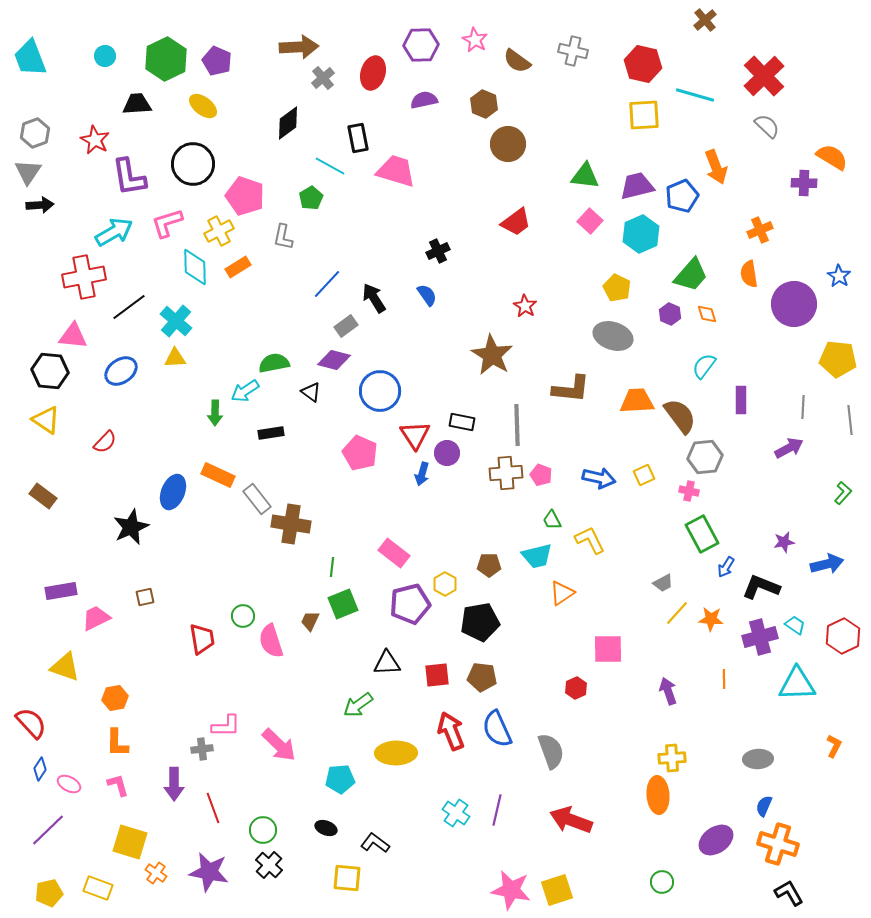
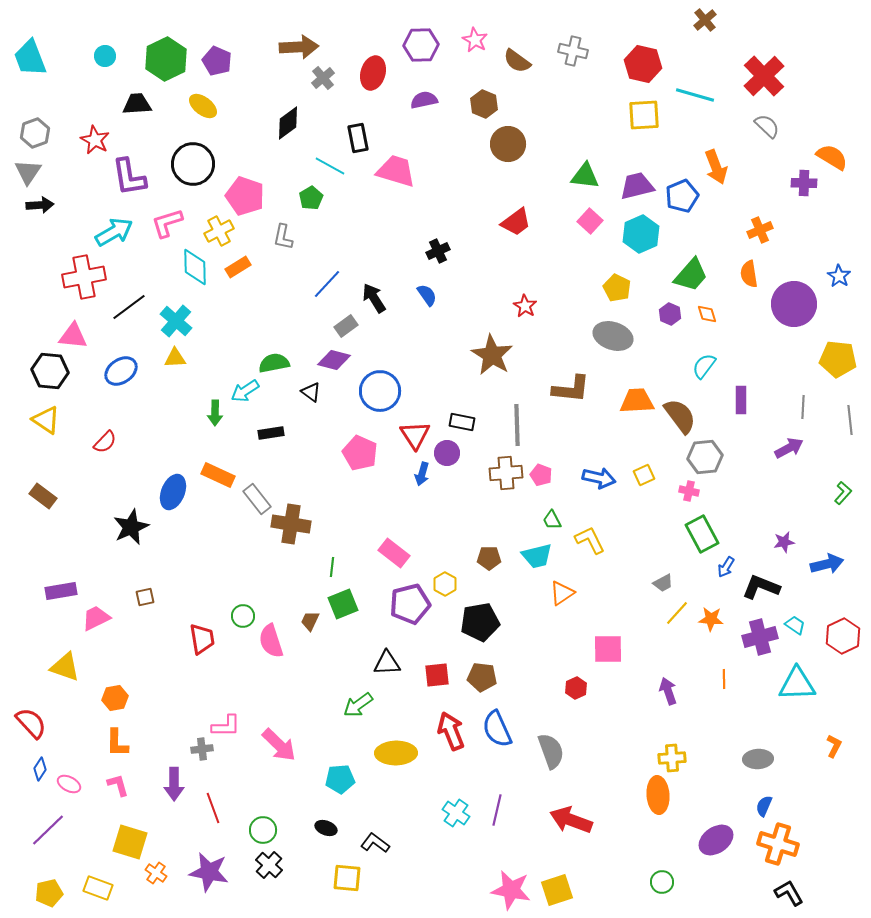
brown pentagon at (489, 565): moved 7 px up
